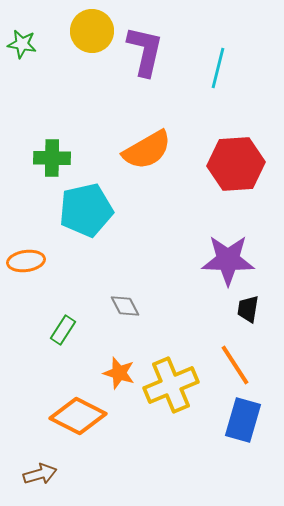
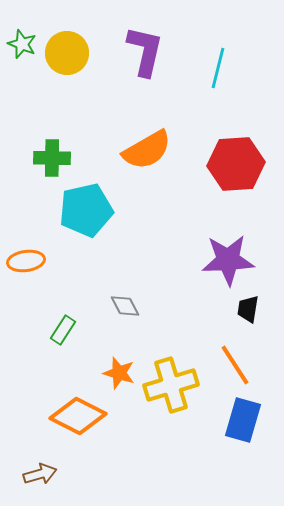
yellow circle: moved 25 px left, 22 px down
green star: rotated 12 degrees clockwise
purple star: rotated 4 degrees counterclockwise
yellow cross: rotated 6 degrees clockwise
